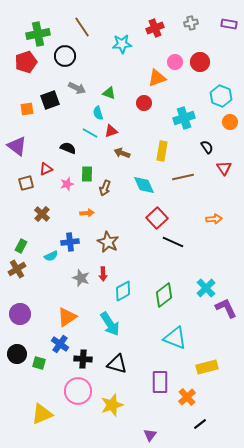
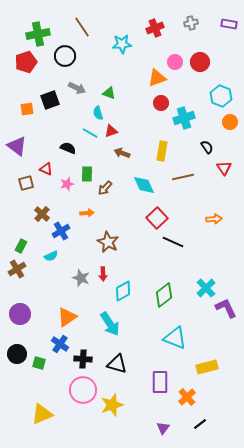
red circle at (144, 103): moved 17 px right
red triangle at (46, 169): rotated 48 degrees clockwise
brown arrow at (105, 188): rotated 21 degrees clockwise
blue cross at (70, 242): moved 9 px left, 11 px up; rotated 24 degrees counterclockwise
pink circle at (78, 391): moved 5 px right, 1 px up
purple triangle at (150, 435): moved 13 px right, 7 px up
